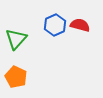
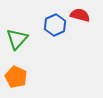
red semicircle: moved 10 px up
green triangle: moved 1 px right
